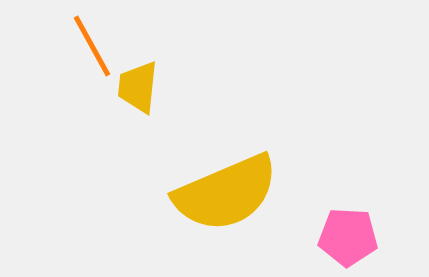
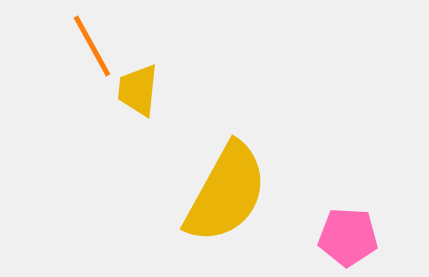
yellow trapezoid: moved 3 px down
yellow semicircle: rotated 38 degrees counterclockwise
